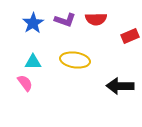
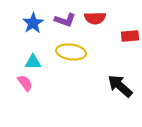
red semicircle: moved 1 px left, 1 px up
red rectangle: rotated 18 degrees clockwise
yellow ellipse: moved 4 px left, 8 px up
black arrow: rotated 40 degrees clockwise
